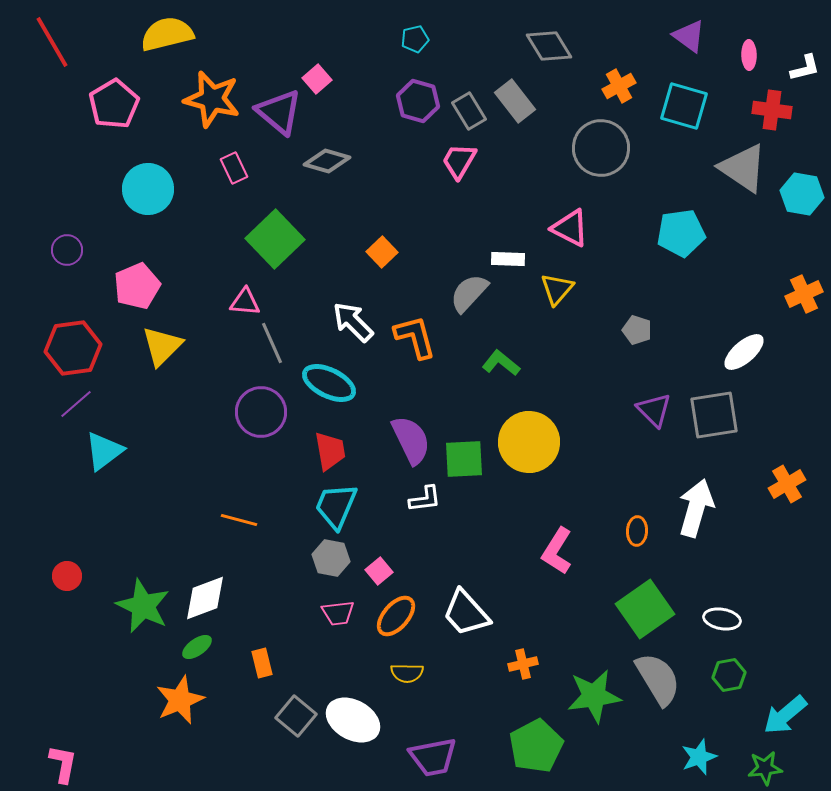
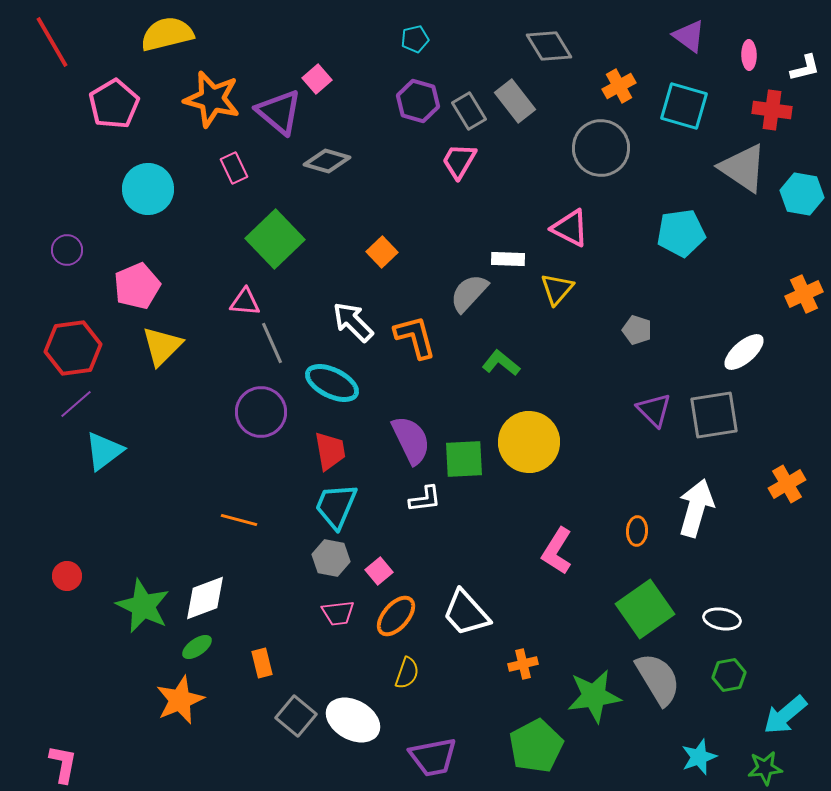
cyan ellipse at (329, 383): moved 3 px right
yellow semicircle at (407, 673): rotated 72 degrees counterclockwise
